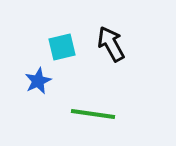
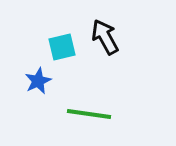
black arrow: moved 6 px left, 7 px up
green line: moved 4 px left
